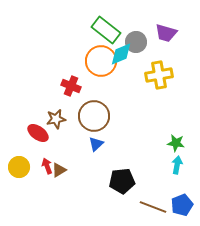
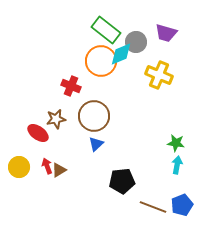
yellow cross: rotated 32 degrees clockwise
